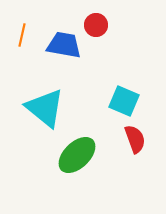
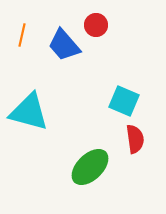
blue trapezoid: rotated 141 degrees counterclockwise
cyan triangle: moved 16 px left, 4 px down; rotated 24 degrees counterclockwise
red semicircle: rotated 12 degrees clockwise
green ellipse: moved 13 px right, 12 px down
